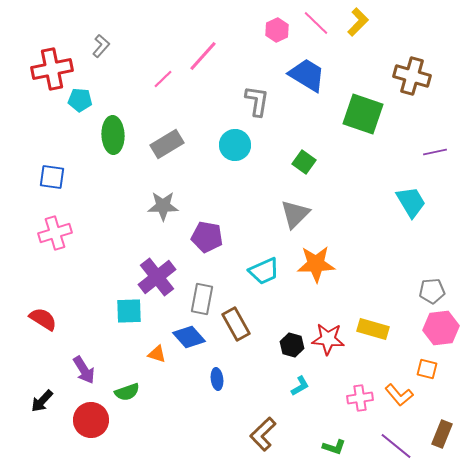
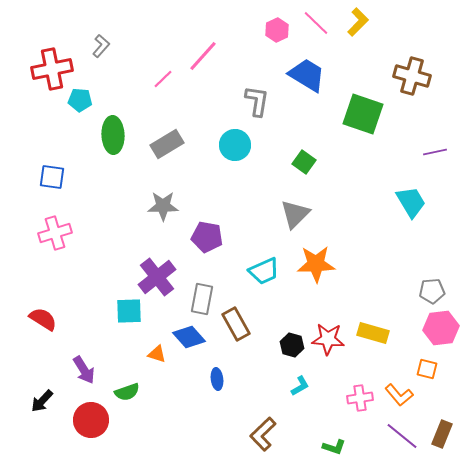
yellow rectangle at (373, 329): moved 4 px down
purple line at (396, 446): moved 6 px right, 10 px up
